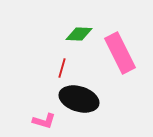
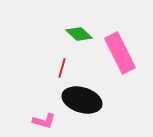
green diamond: rotated 40 degrees clockwise
black ellipse: moved 3 px right, 1 px down
